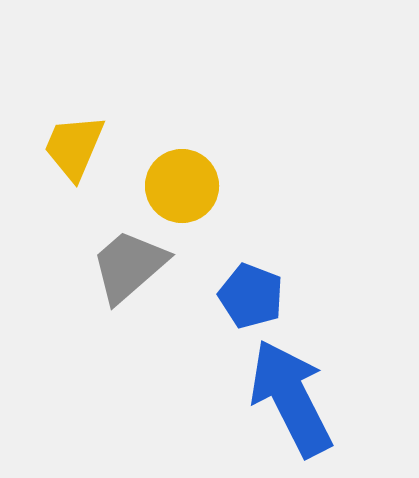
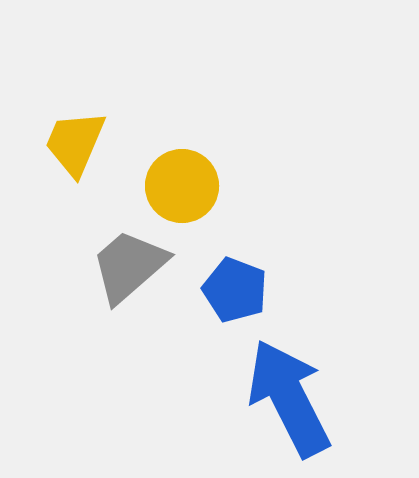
yellow trapezoid: moved 1 px right, 4 px up
blue pentagon: moved 16 px left, 6 px up
blue arrow: moved 2 px left
